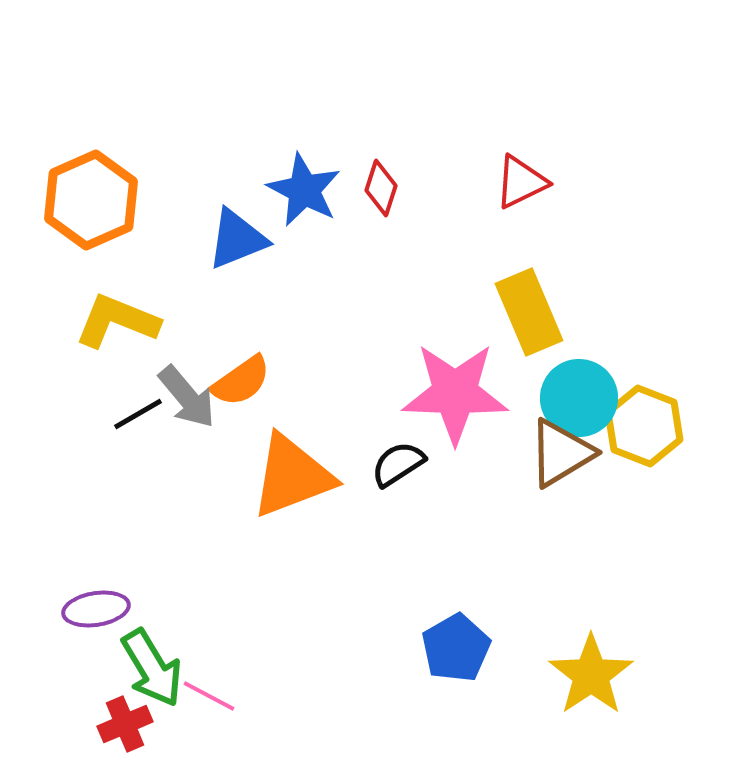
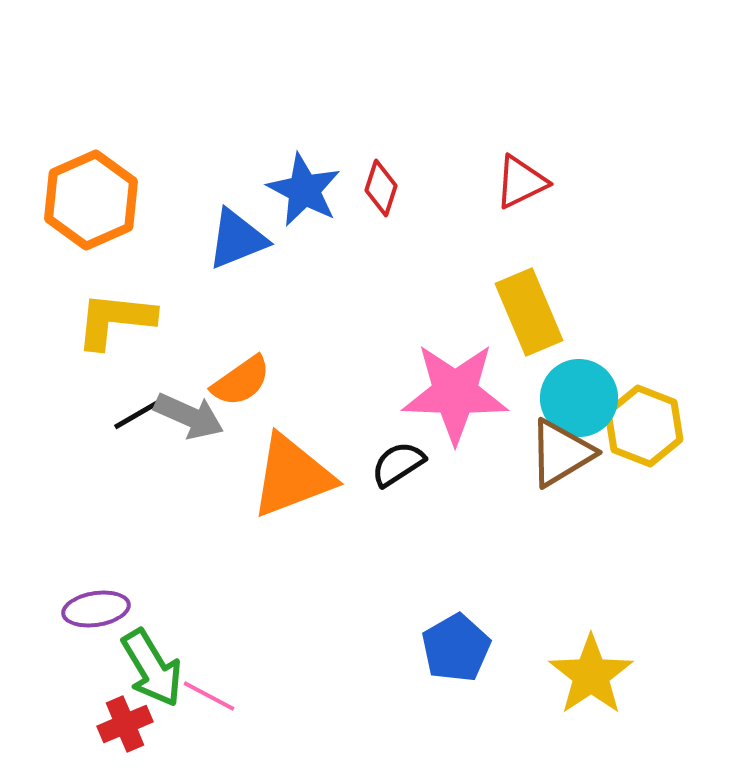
yellow L-shape: moved 2 px left, 1 px up; rotated 16 degrees counterclockwise
gray arrow: moved 2 px right, 19 px down; rotated 26 degrees counterclockwise
